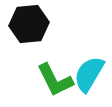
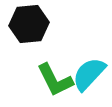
cyan semicircle: rotated 12 degrees clockwise
